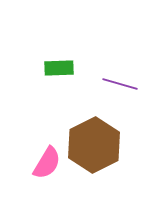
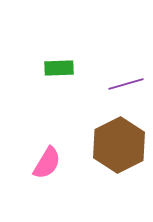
purple line: moved 6 px right; rotated 32 degrees counterclockwise
brown hexagon: moved 25 px right
